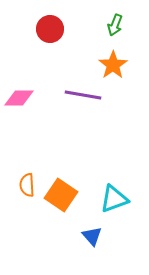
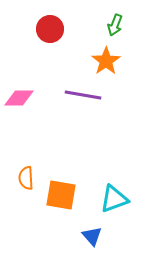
orange star: moved 7 px left, 4 px up
orange semicircle: moved 1 px left, 7 px up
orange square: rotated 24 degrees counterclockwise
